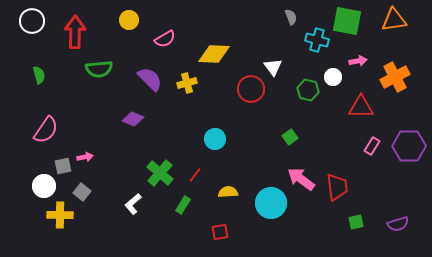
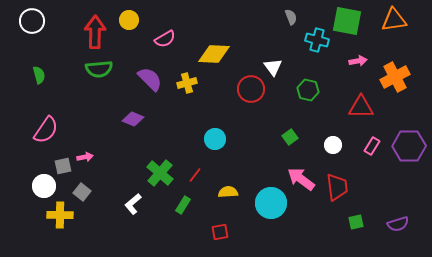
red arrow at (75, 32): moved 20 px right
white circle at (333, 77): moved 68 px down
